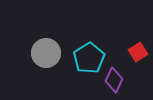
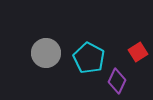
cyan pentagon: rotated 12 degrees counterclockwise
purple diamond: moved 3 px right, 1 px down
